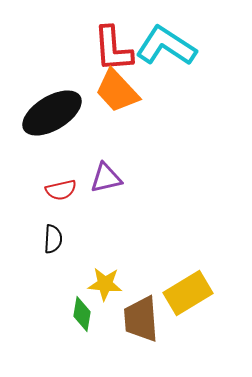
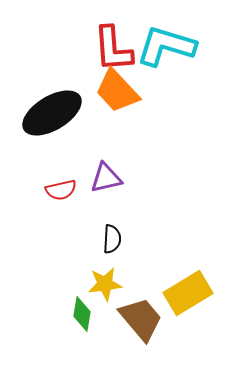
cyan L-shape: rotated 16 degrees counterclockwise
black semicircle: moved 59 px right
yellow star: rotated 12 degrees counterclockwise
brown trapezoid: rotated 144 degrees clockwise
